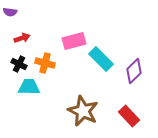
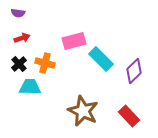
purple semicircle: moved 8 px right, 1 px down
black cross: rotated 21 degrees clockwise
cyan trapezoid: moved 1 px right
